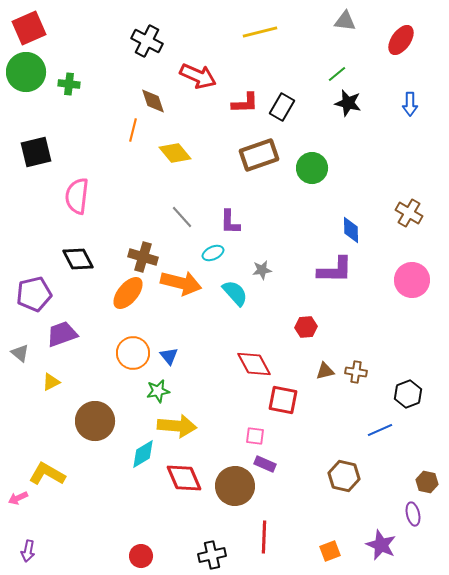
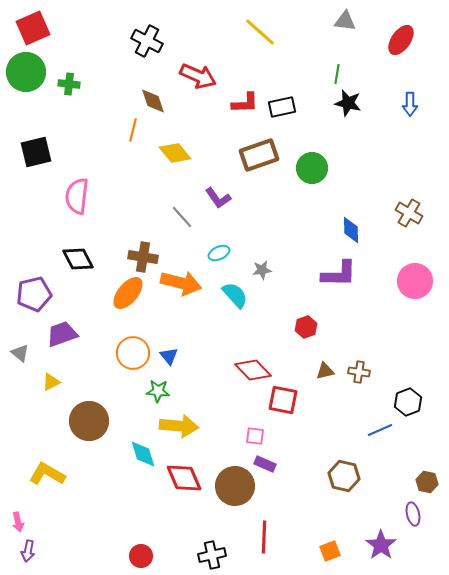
red square at (29, 28): moved 4 px right
yellow line at (260, 32): rotated 56 degrees clockwise
green line at (337, 74): rotated 42 degrees counterclockwise
black rectangle at (282, 107): rotated 48 degrees clockwise
purple L-shape at (230, 222): moved 12 px left, 24 px up; rotated 36 degrees counterclockwise
cyan ellipse at (213, 253): moved 6 px right
brown cross at (143, 257): rotated 8 degrees counterclockwise
purple L-shape at (335, 270): moved 4 px right, 4 px down
pink circle at (412, 280): moved 3 px right, 1 px down
cyan semicircle at (235, 293): moved 2 px down
red hexagon at (306, 327): rotated 15 degrees counterclockwise
red diamond at (254, 364): moved 1 px left, 6 px down; rotated 15 degrees counterclockwise
brown cross at (356, 372): moved 3 px right
green star at (158, 391): rotated 15 degrees clockwise
black hexagon at (408, 394): moved 8 px down
brown circle at (95, 421): moved 6 px left
yellow arrow at (177, 426): moved 2 px right
cyan diamond at (143, 454): rotated 76 degrees counterclockwise
pink arrow at (18, 498): moved 24 px down; rotated 78 degrees counterclockwise
purple star at (381, 545): rotated 12 degrees clockwise
